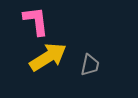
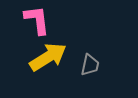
pink L-shape: moved 1 px right, 1 px up
